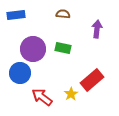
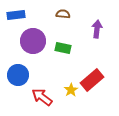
purple circle: moved 8 px up
blue circle: moved 2 px left, 2 px down
yellow star: moved 4 px up
